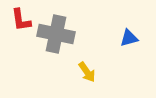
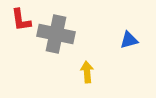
blue triangle: moved 2 px down
yellow arrow: rotated 150 degrees counterclockwise
